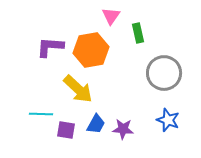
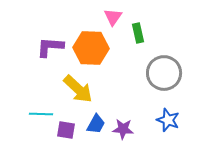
pink triangle: moved 2 px right, 1 px down
orange hexagon: moved 2 px up; rotated 12 degrees clockwise
